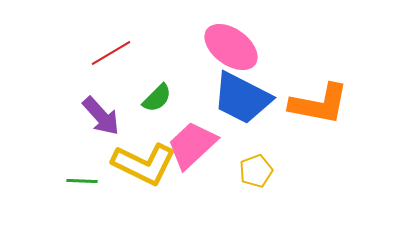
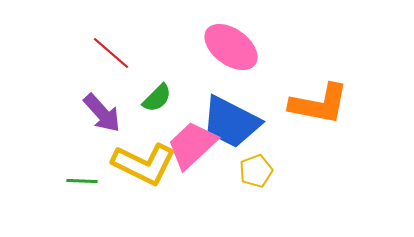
red line: rotated 72 degrees clockwise
blue trapezoid: moved 11 px left, 24 px down
purple arrow: moved 1 px right, 3 px up
